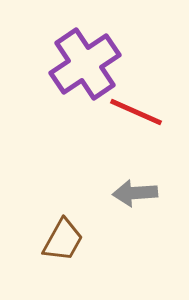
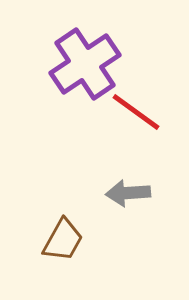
red line: rotated 12 degrees clockwise
gray arrow: moved 7 px left
